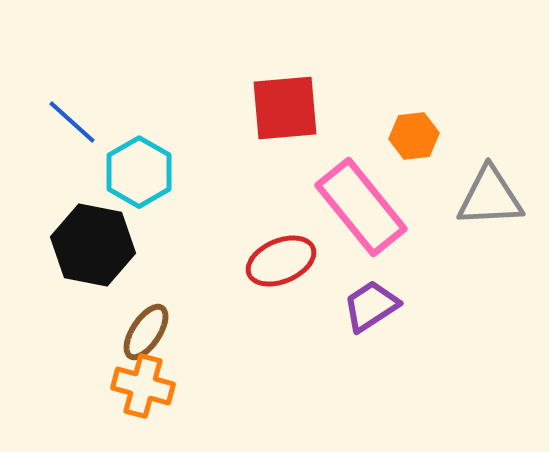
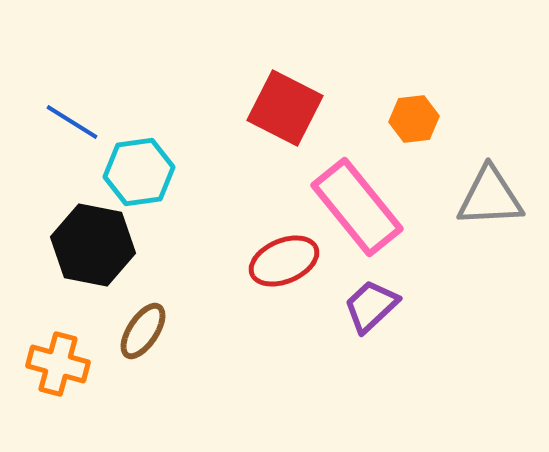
red square: rotated 32 degrees clockwise
blue line: rotated 10 degrees counterclockwise
orange hexagon: moved 17 px up
cyan hexagon: rotated 22 degrees clockwise
pink rectangle: moved 4 px left
red ellipse: moved 3 px right
purple trapezoid: rotated 10 degrees counterclockwise
brown ellipse: moved 3 px left, 1 px up
orange cross: moved 85 px left, 22 px up
